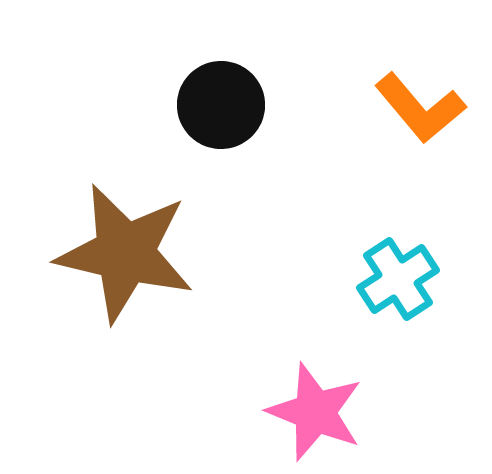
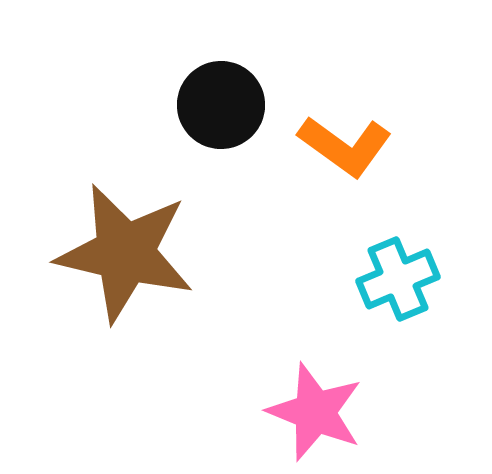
orange L-shape: moved 75 px left, 38 px down; rotated 14 degrees counterclockwise
cyan cross: rotated 10 degrees clockwise
